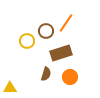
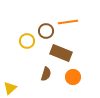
orange line: moved 2 px right, 1 px up; rotated 48 degrees clockwise
brown rectangle: rotated 40 degrees clockwise
orange circle: moved 3 px right
yellow triangle: rotated 40 degrees counterclockwise
